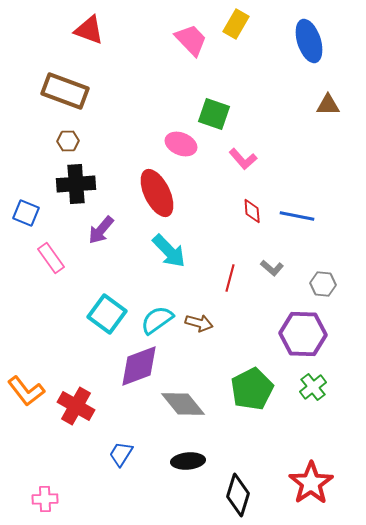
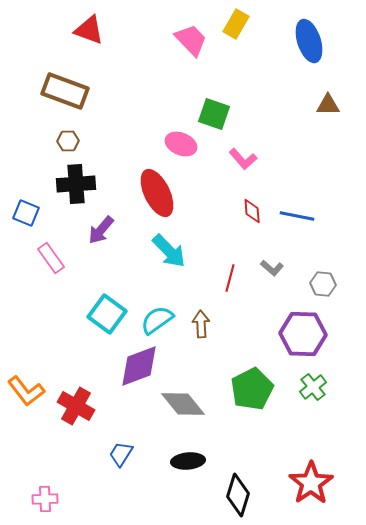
brown arrow: moved 2 px right, 1 px down; rotated 108 degrees counterclockwise
